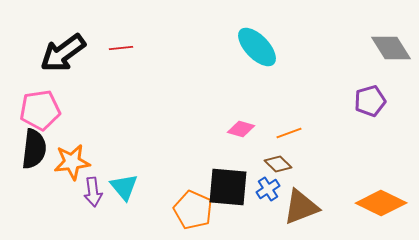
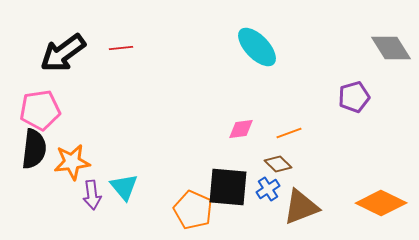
purple pentagon: moved 16 px left, 4 px up
pink diamond: rotated 24 degrees counterclockwise
purple arrow: moved 1 px left, 3 px down
